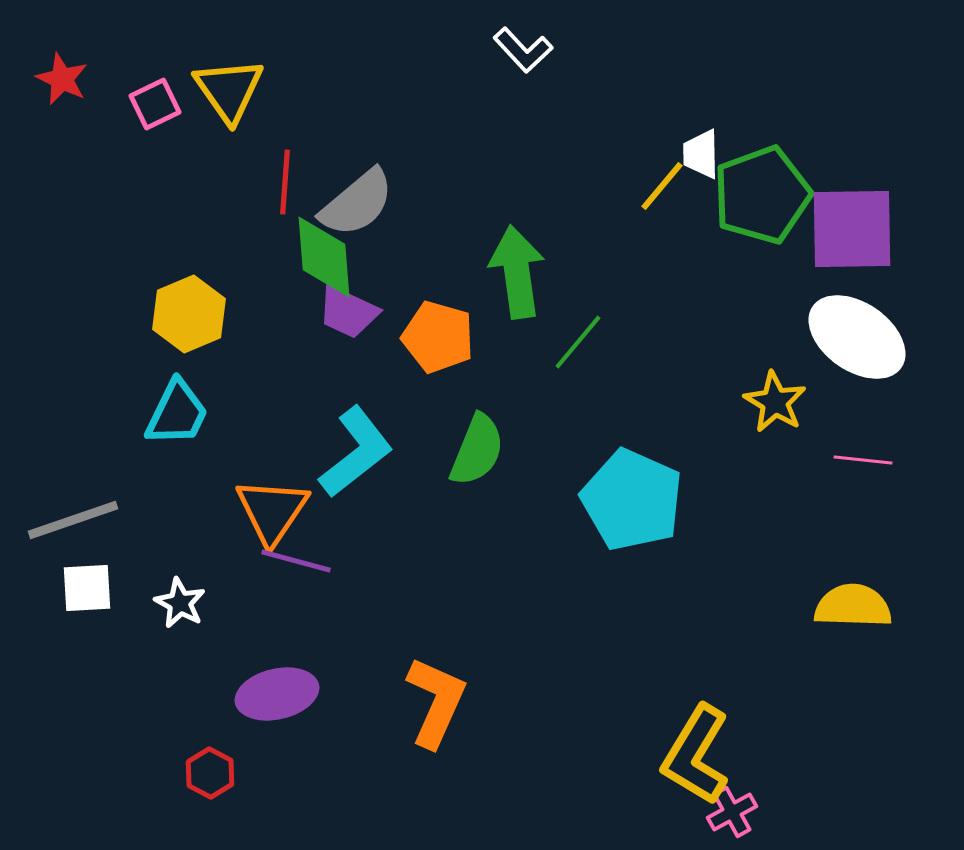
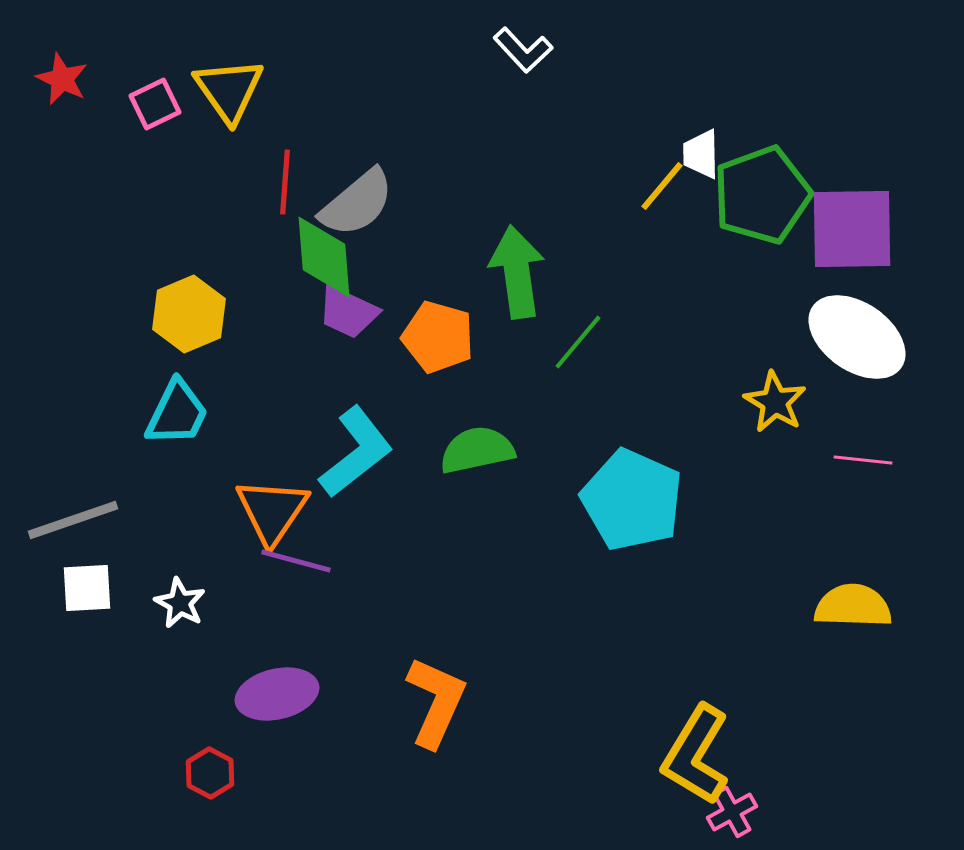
green semicircle: rotated 124 degrees counterclockwise
